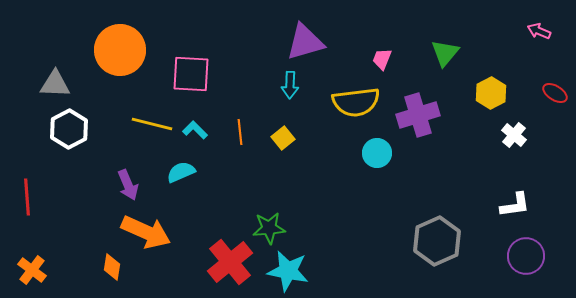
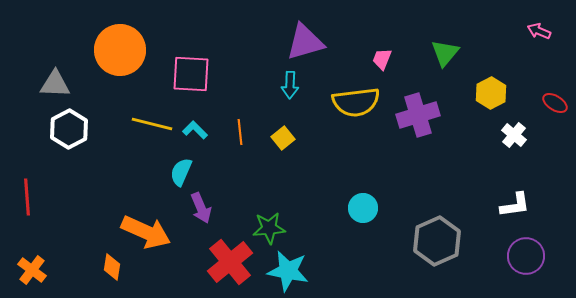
red ellipse: moved 10 px down
cyan circle: moved 14 px left, 55 px down
cyan semicircle: rotated 44 degrees counterclockwise
purple arrow: moved 73 px right, 23 px down
